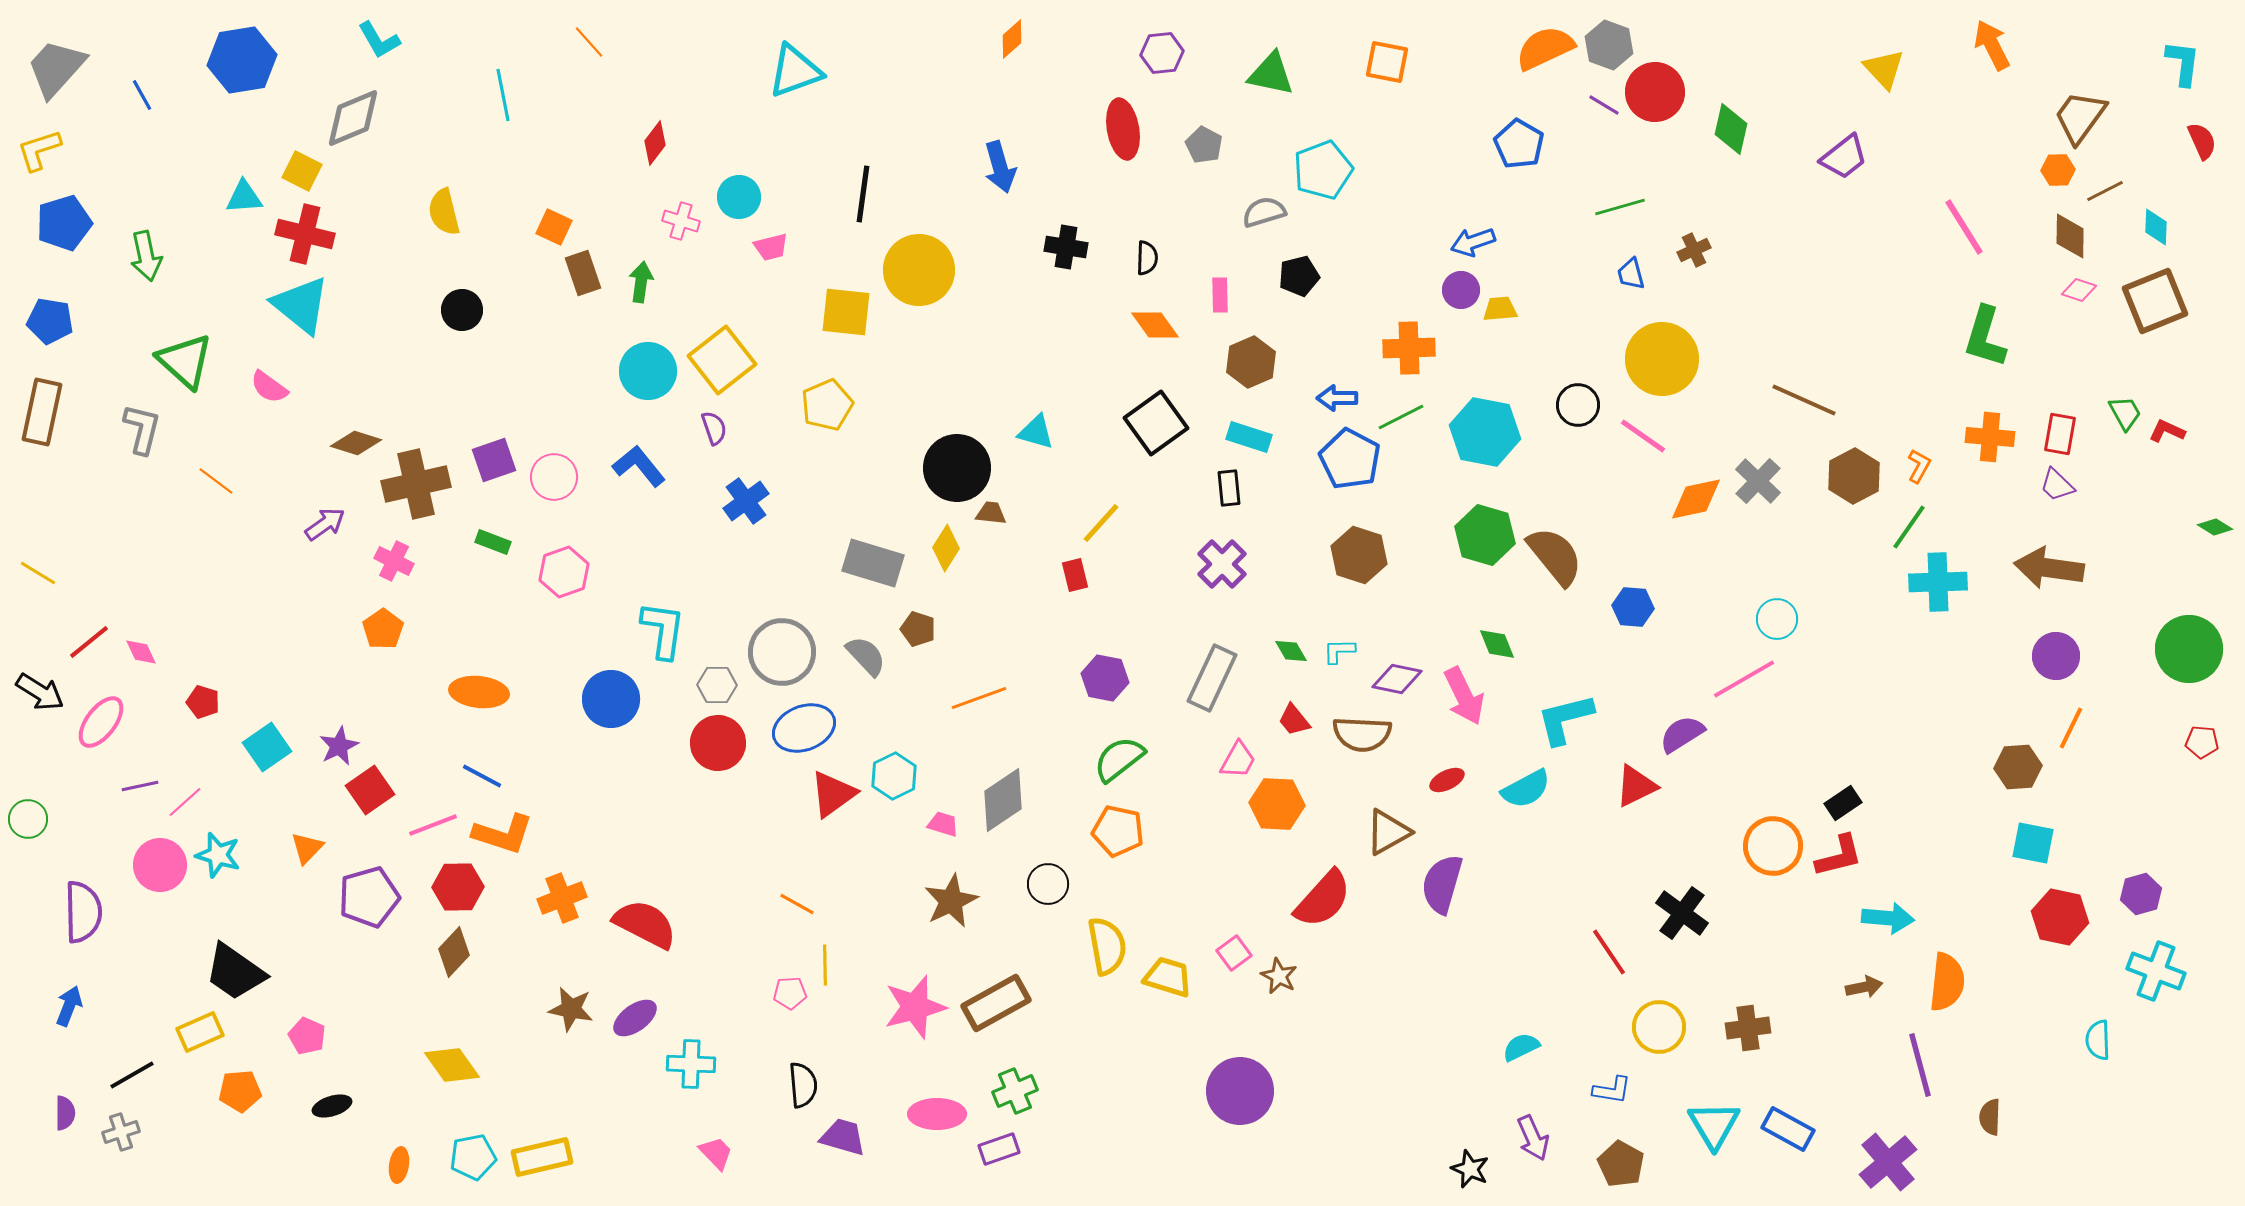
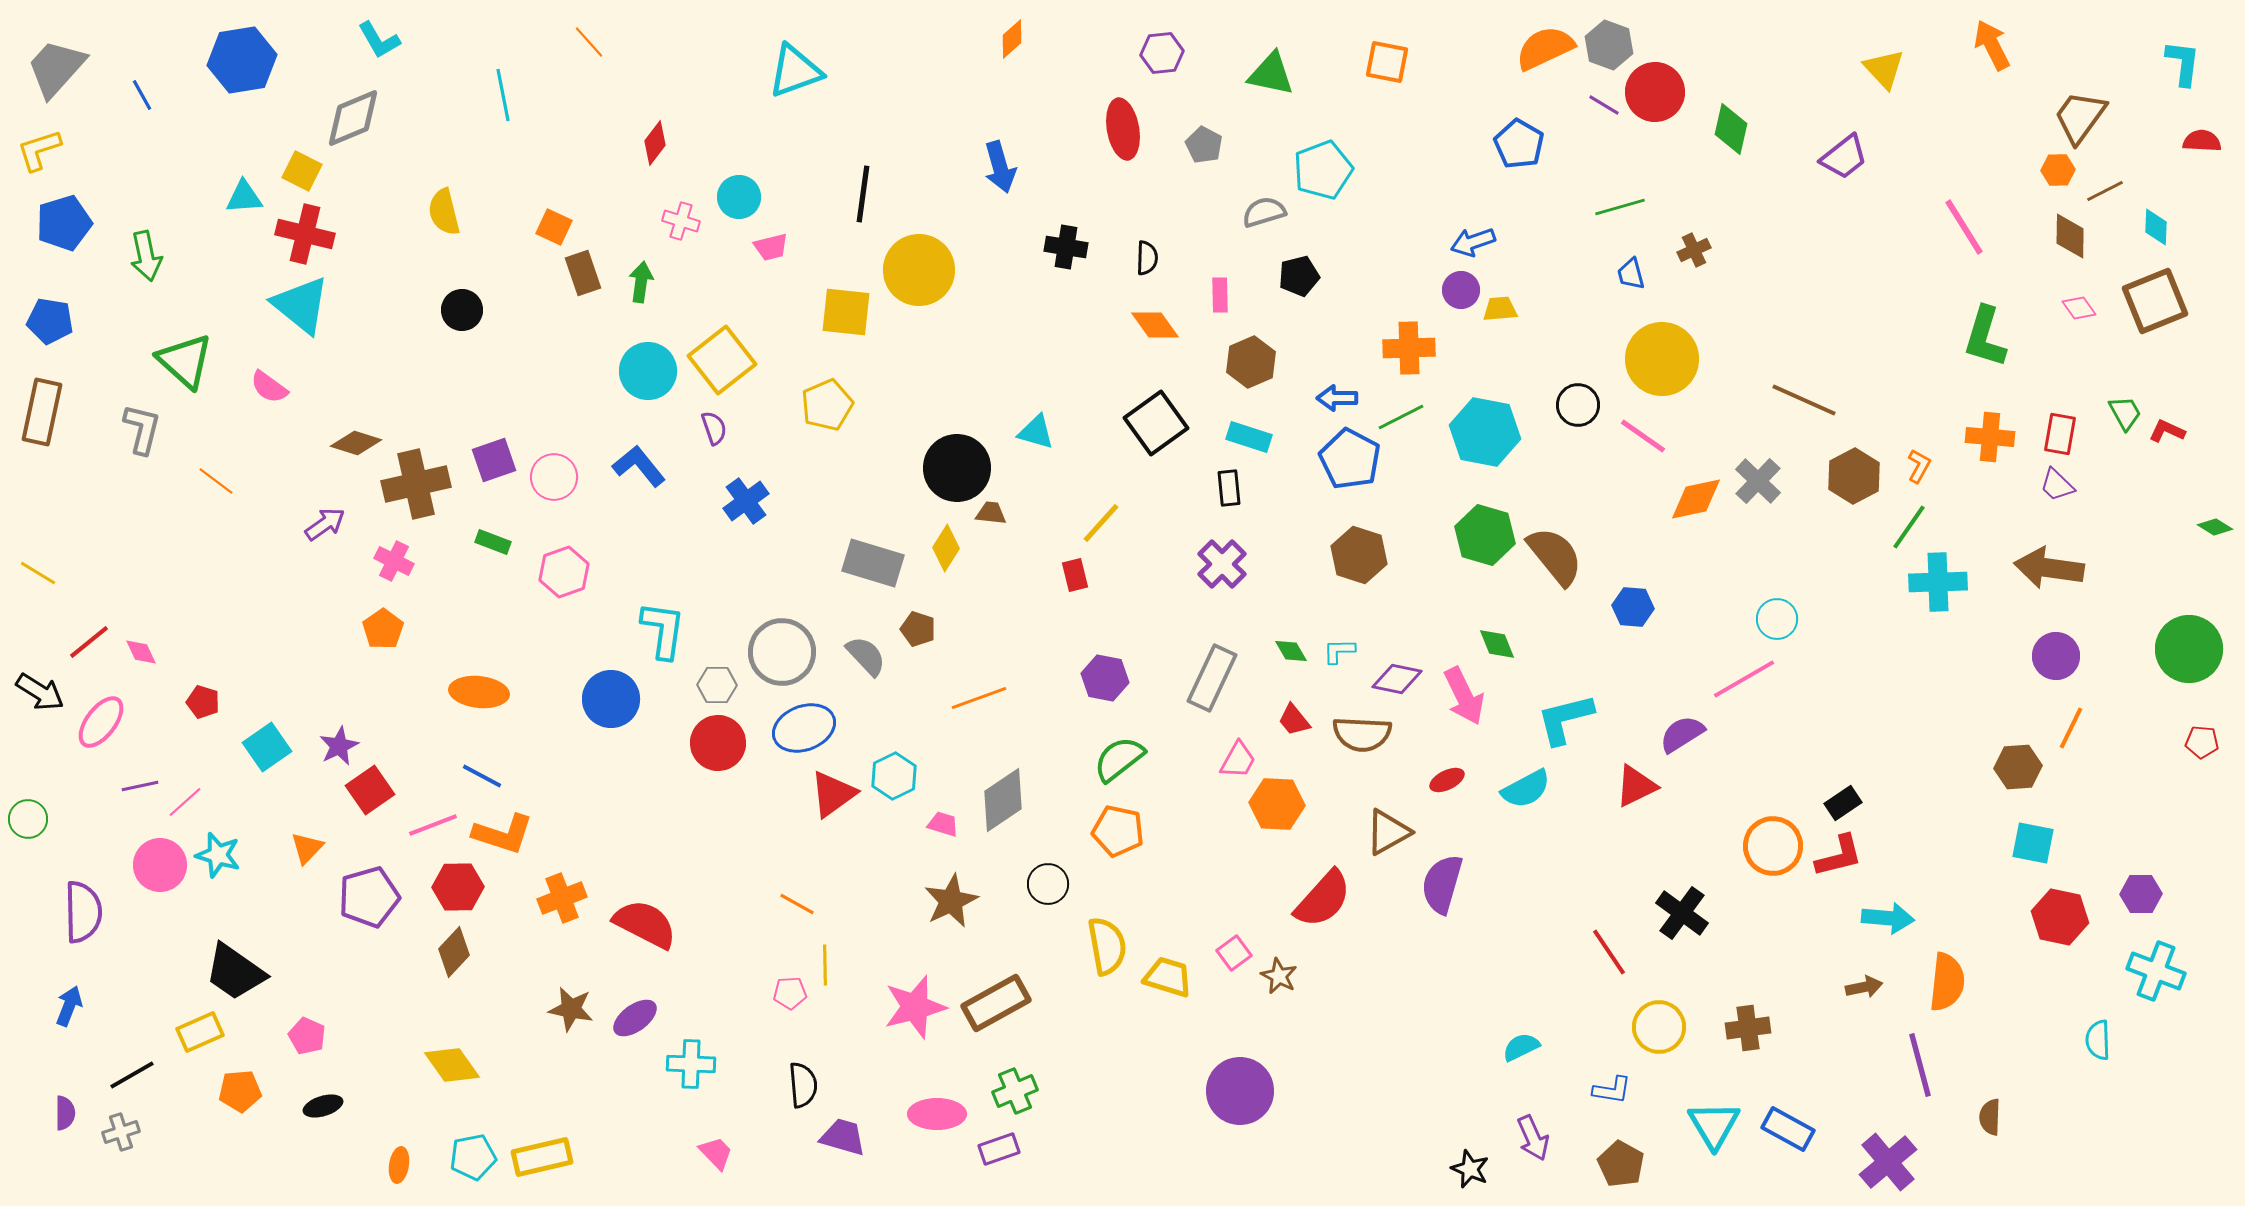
red semicircle at (2202, 141): rotated 63 degrees counterclockwise
pink diamond at (2079, 290): moved 18 px down; rotated 36 degrees clockwise
purple hexagon at (2141, 894): rotated 15 degrees clockwise
black ellipse at (332, 1106): moved 9 px left
